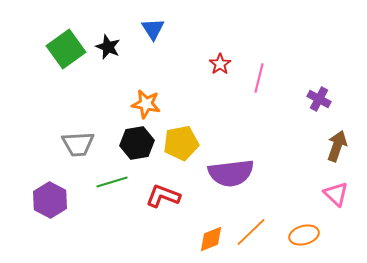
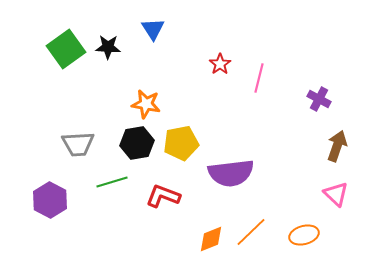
black star: rotated 20 degrees counterclockwise
